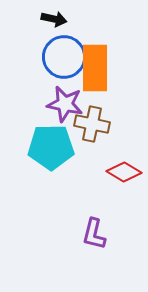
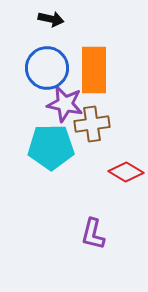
black arrow: moved 3 px left
blue circle: moved 17 px left, 11 px down
orange rectangle: moved 1 px left, 2 px down
brown cross: rotated 20 degrees counterclockwise
red diamond: moved 2 px right
purple L-shape: moved 1 px left
